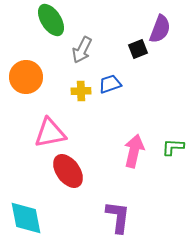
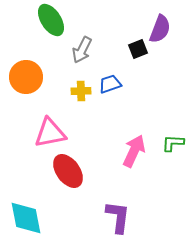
green L-shape: moved 4 px up
pink arrow: rotated 12 degrees clockwise
